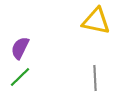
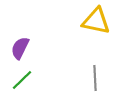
green line: moved 2 px right, 3 px down
